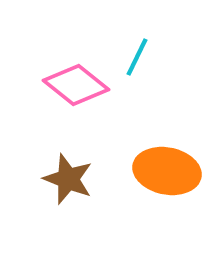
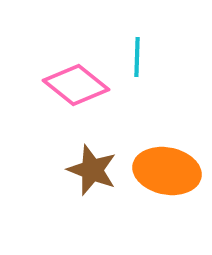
cyan line: rotated 24 degrees counterclockwise
brown star: moved 24 px right, 9 px up
